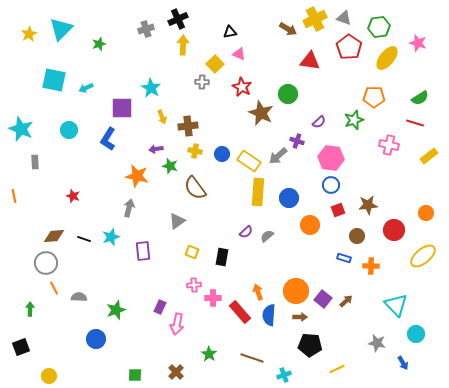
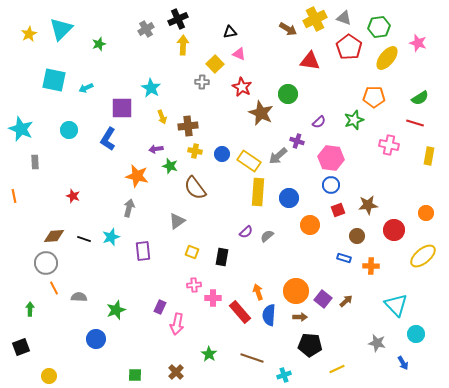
gray cross at (146, 29): rotated 14 degrees counterclockwise
yellow rectangle at (429, 156): rotated 42 degrees counterclockwise
